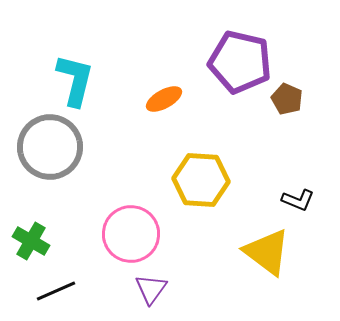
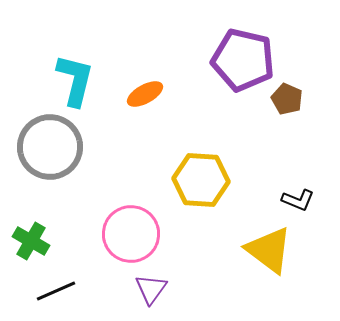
purple pentagon: moved 3 px right, 2 px up
orange ellipse: moved 19 px left, 5 px up
yellow triangle: moved 2 px right, 2 px up
